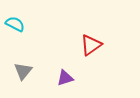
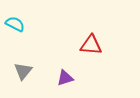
red triangle: rotated 40 degrees clockwise
